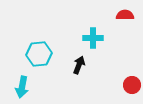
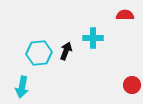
cyan hexagon: moved 1 px up
black arrow: moved 13 px left, 14 px up
